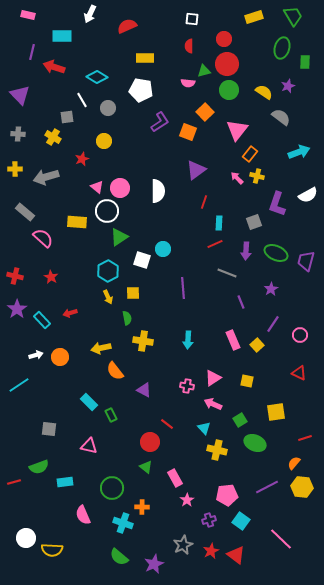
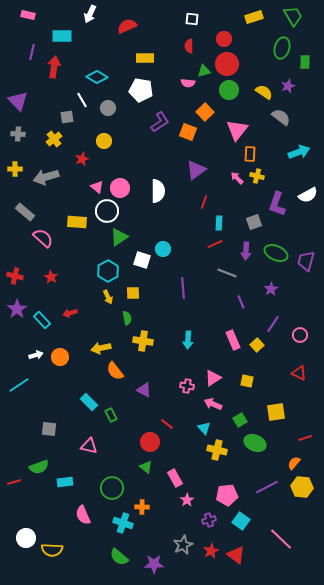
red arrow at (54, 67): rotated 80 degrees clockwise
purple triangle at (20, 95): moved 2 px left, 6 px down
yellow cross at (53, 137): moved 1 px right, 2 px down; rotated 21 degrees clockwise
orange rectangle at (250, 154): rotated 35 degrees counterclockwise
purple star at (154, 564): rotated 24 degrees clockwise
